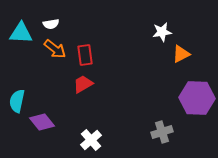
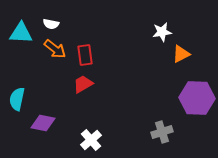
white semicircle: rotated 21 degrees clockwise
cyan semicircle: moved 2 px up
purple diamond: moved 1 px right, 1 px down; rotated 40 degrees counterclockwise
